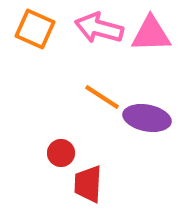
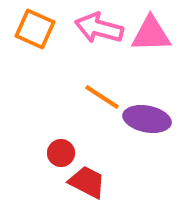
purple ellipse: moved 1 px down
red trapezoid: moved 1 px left, 2 px up; rotated 114 degrees clockwise
